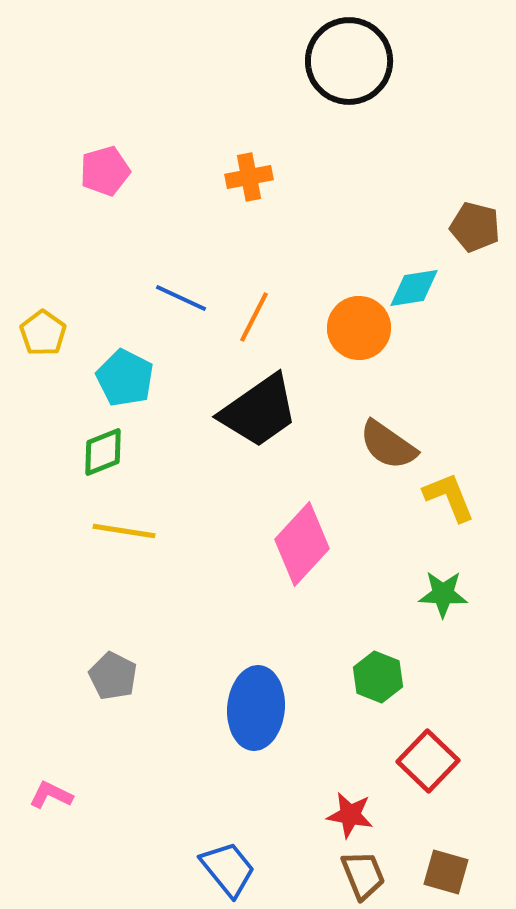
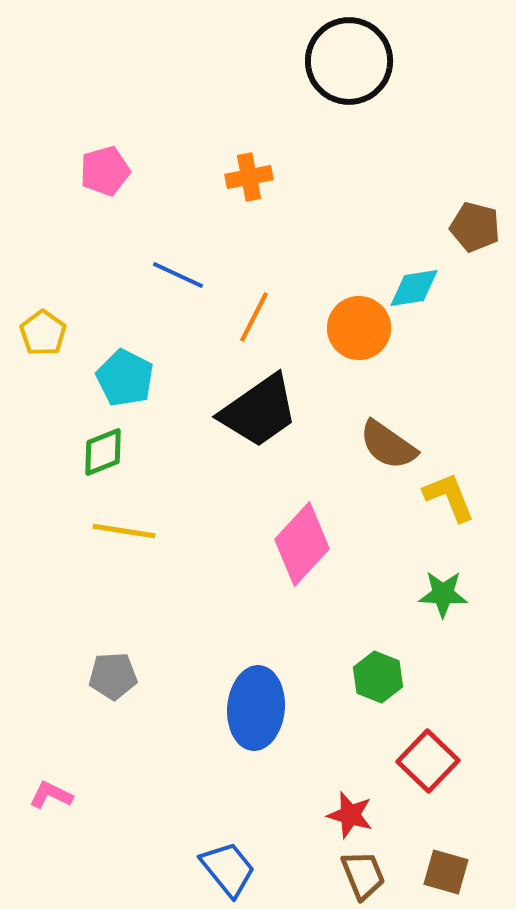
blue line: moved 3 px left, 23 px up
gray pentagon: rotated 30 degrees counterclockwise
red star: rotated 6 degrees clockwise
